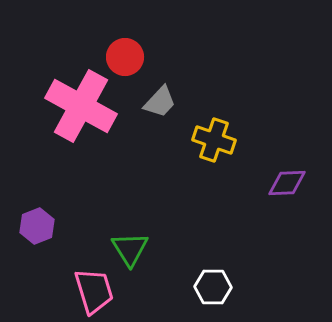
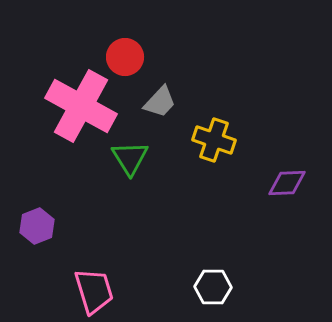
green triangle: moved 91 px up
